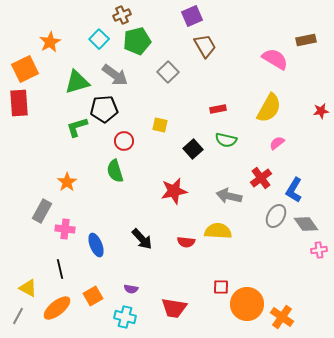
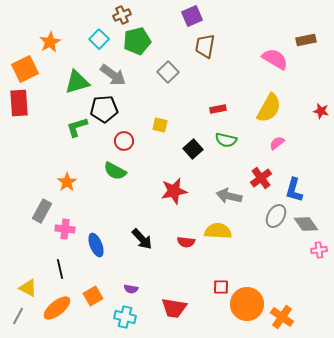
brown trapezoid at (205, 46): rotated 140 degrees counterclockwise
gray arrow at (115, 75): moved 2 px left
red star at (321, 111): rotated 21 degrees clockwise
green semicircle at (115, 171): rotated 45 degrees counterclockwise
blue L-shape at (294, 190): rotated 15 degrees counterclockwise
